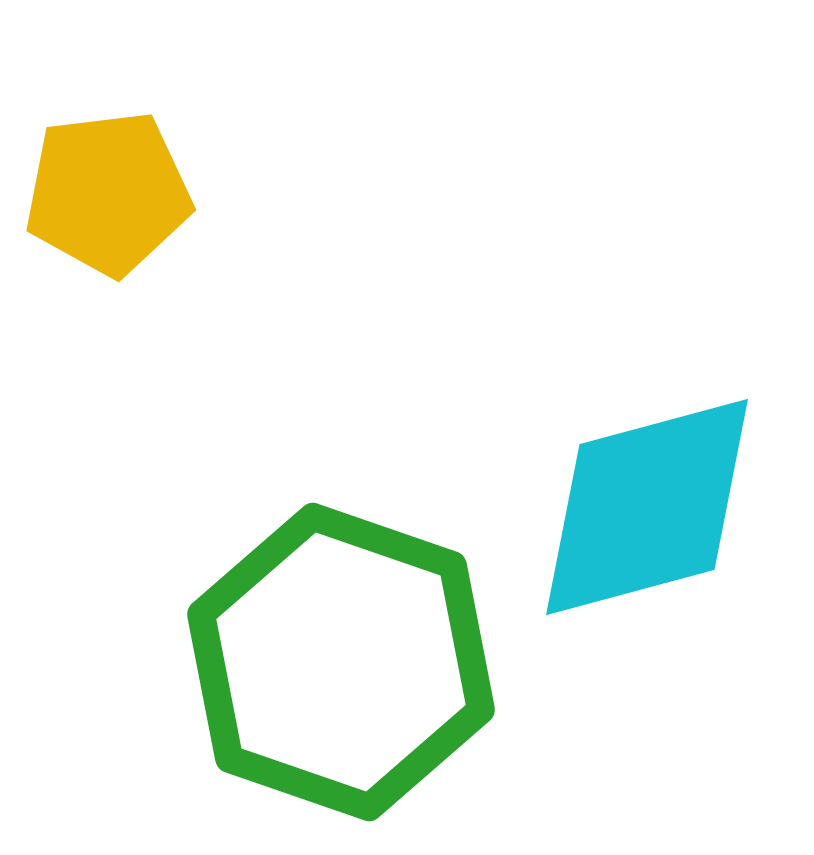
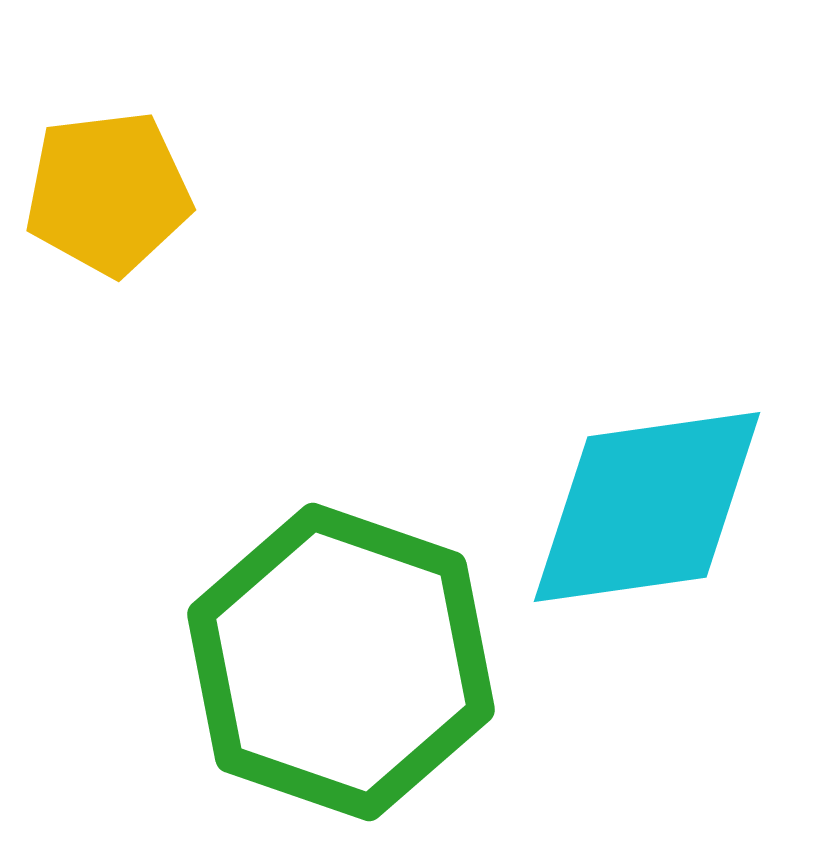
cyan diamond: rotated 7 degrees clockwise
